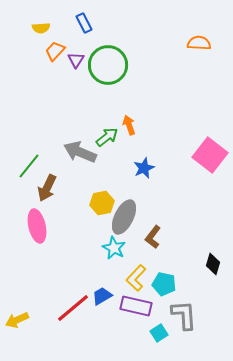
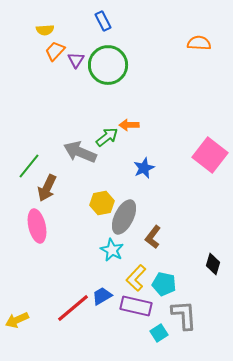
blue rectangle: moved 19 px right, 2 px up
yellow semicircle: moved 4 px right, 2 px down
orange arrow: rotated 72 degrees counterclockwise
cyan star: moved 2 px left, 2 px down
